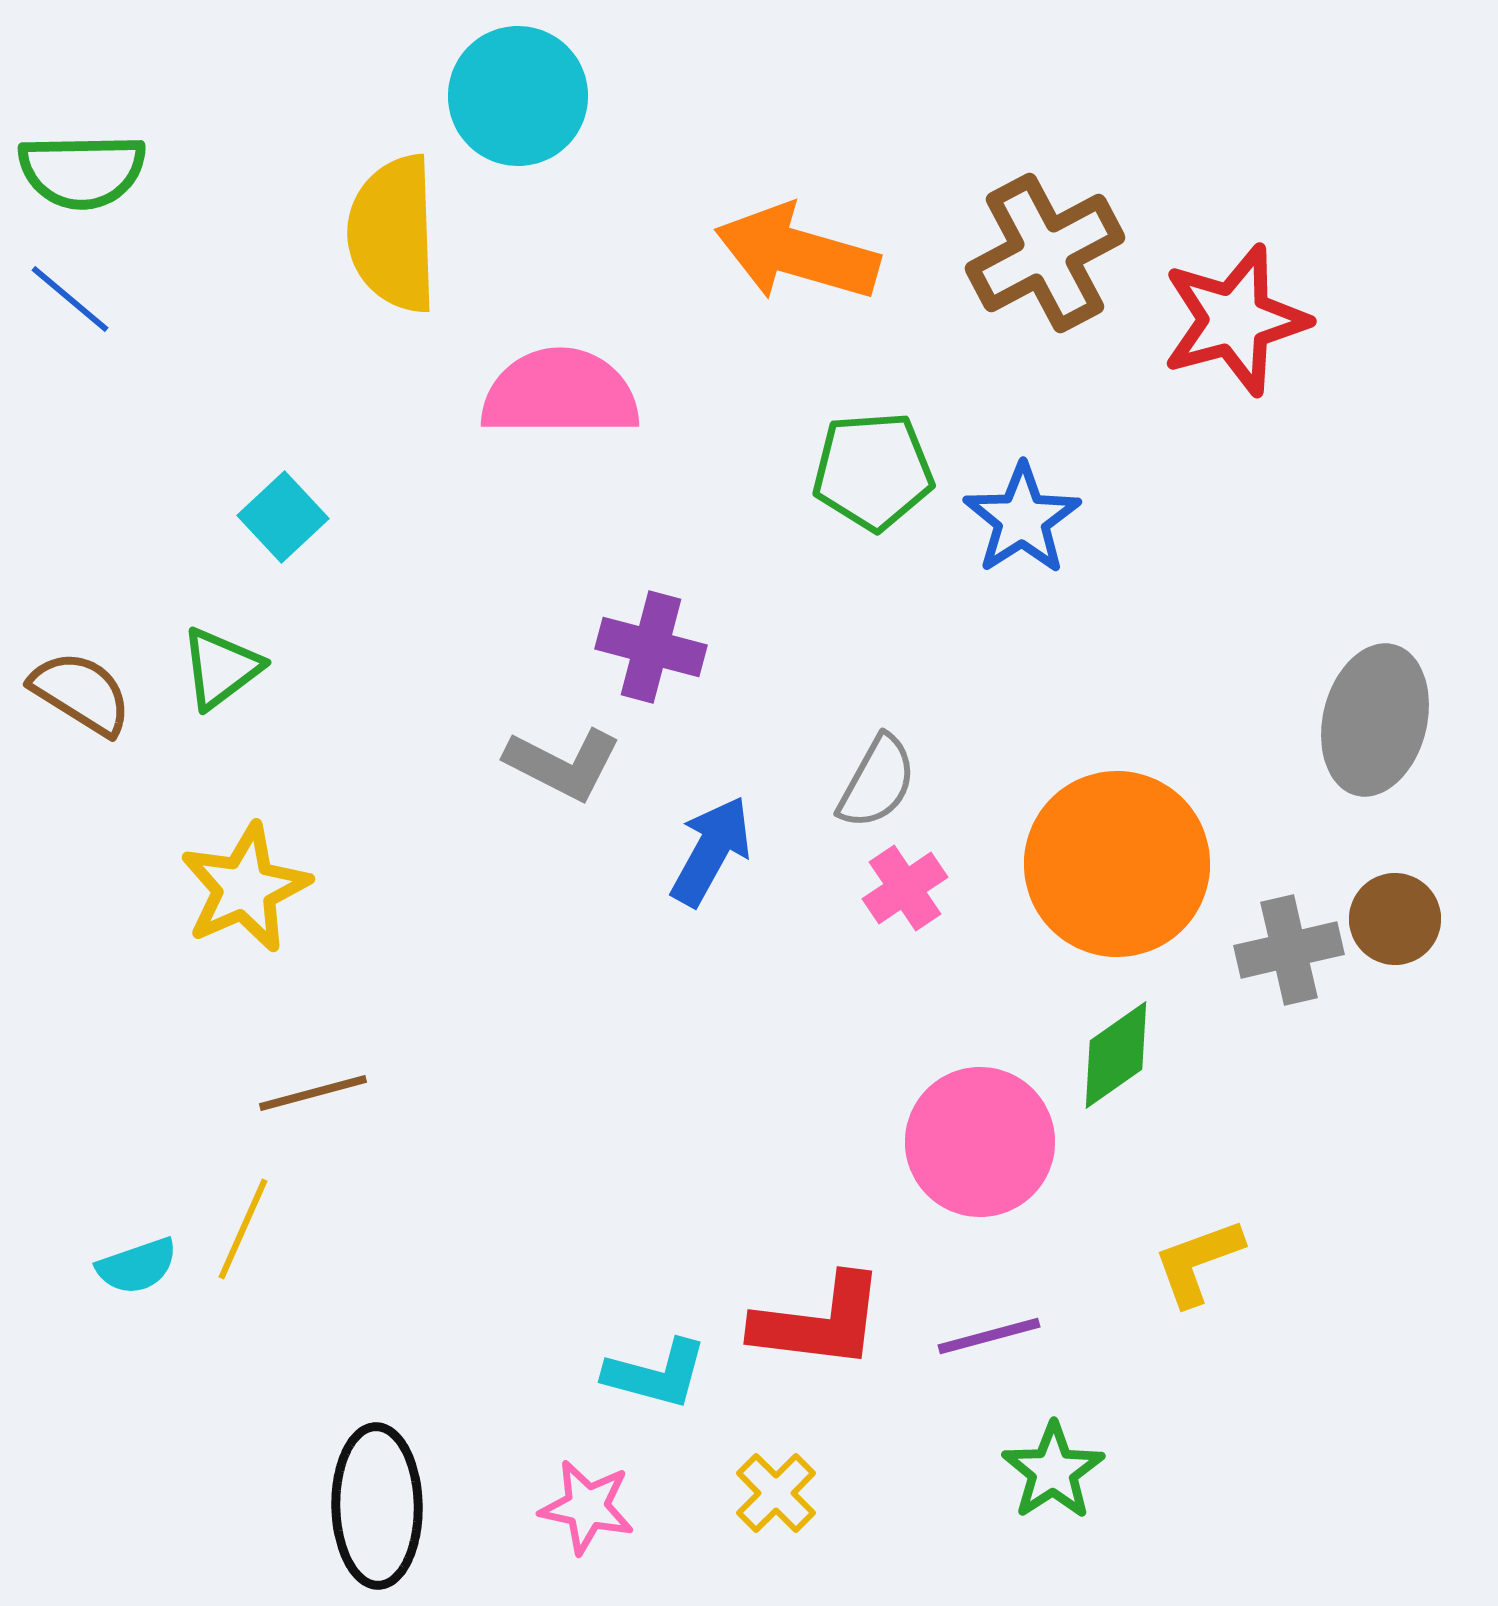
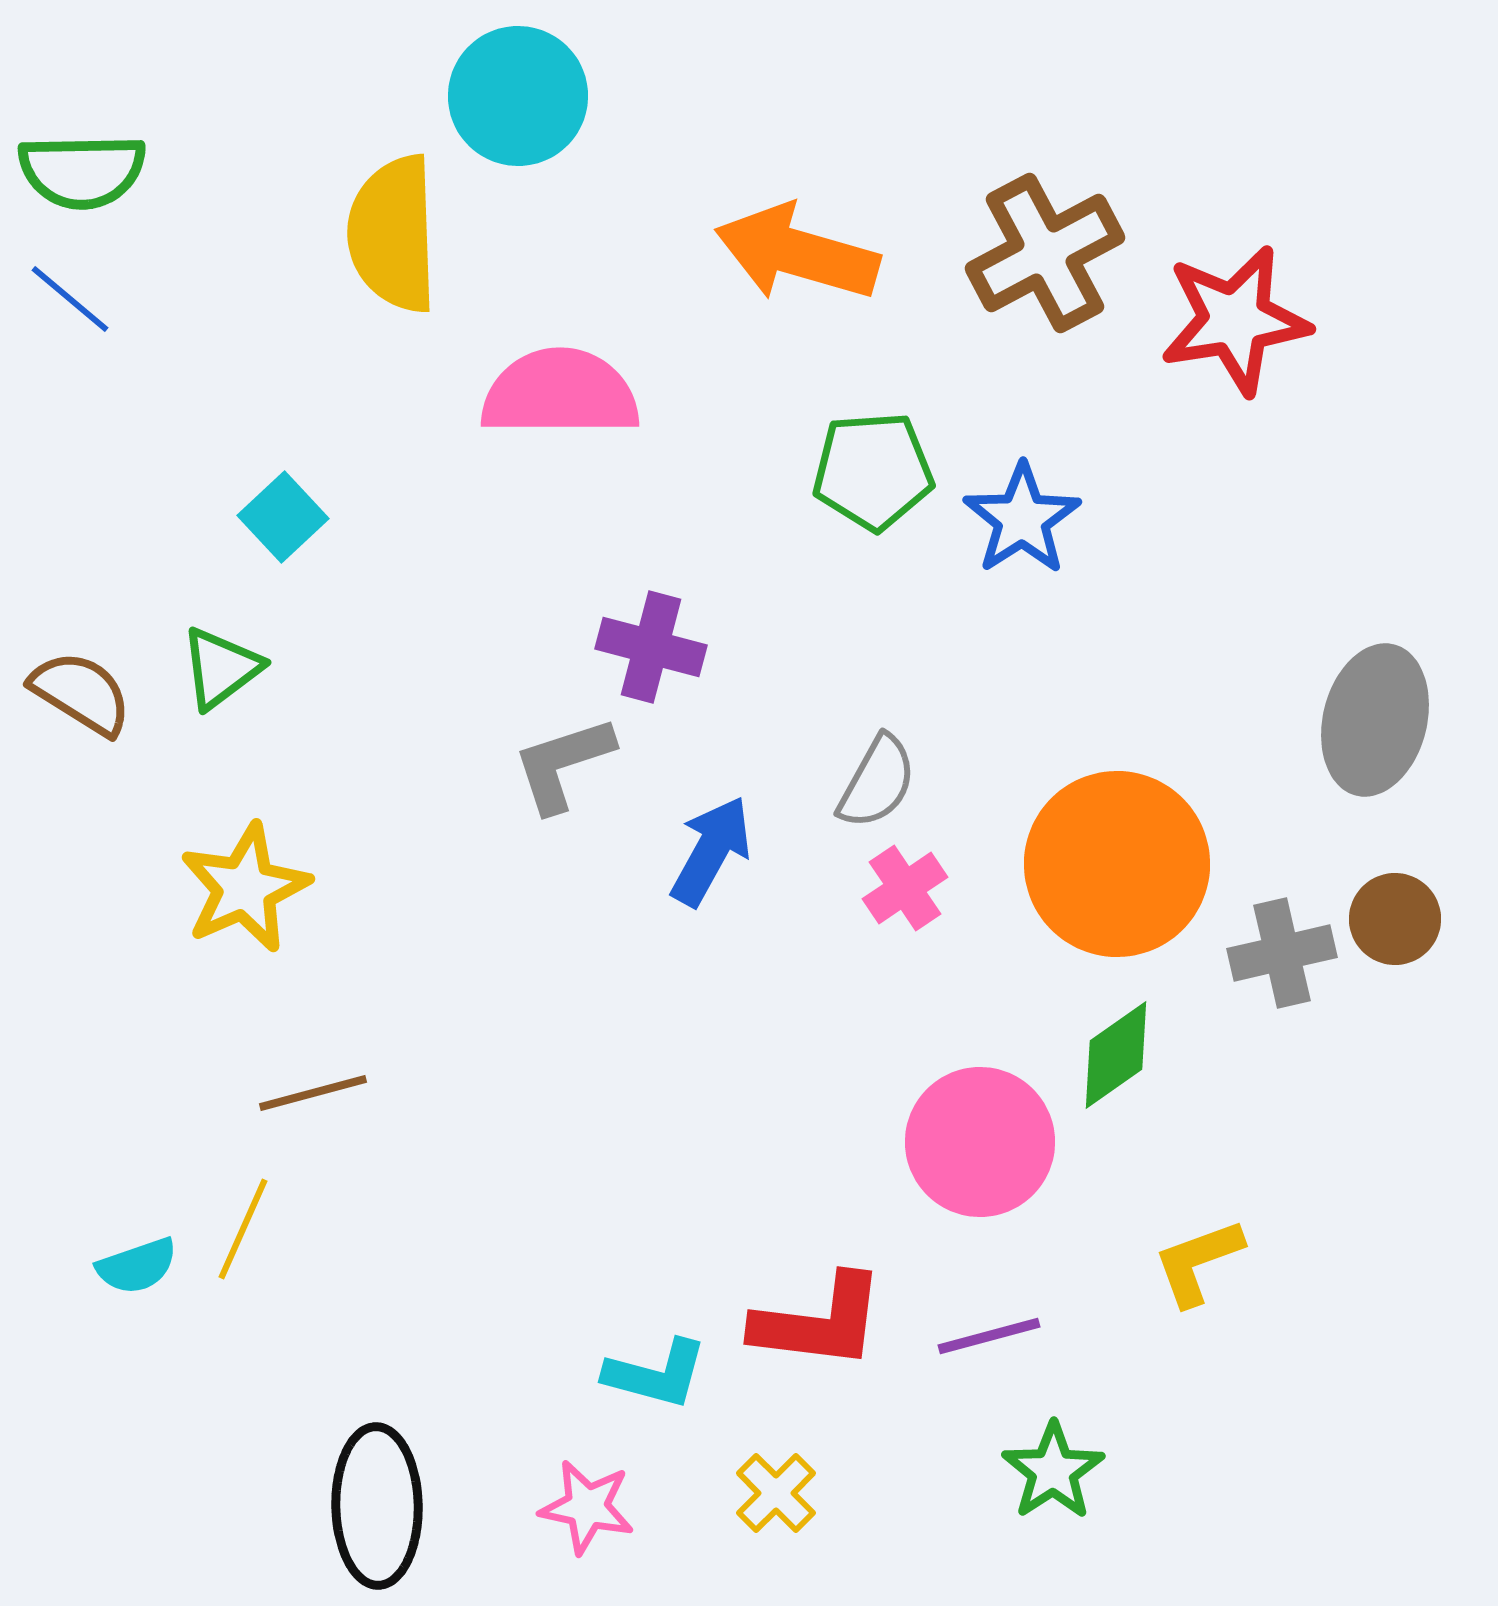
red star: rotated 6 degrees clockwise
gray L-shape: rotated 135 degrees clockwise
gray cross: moved 7 px left, 3 px down
